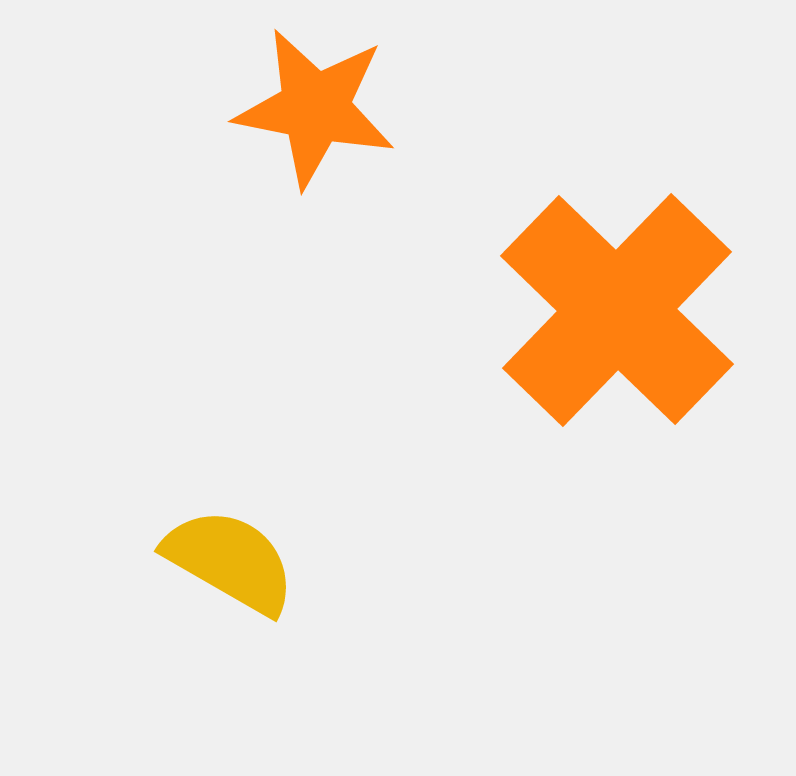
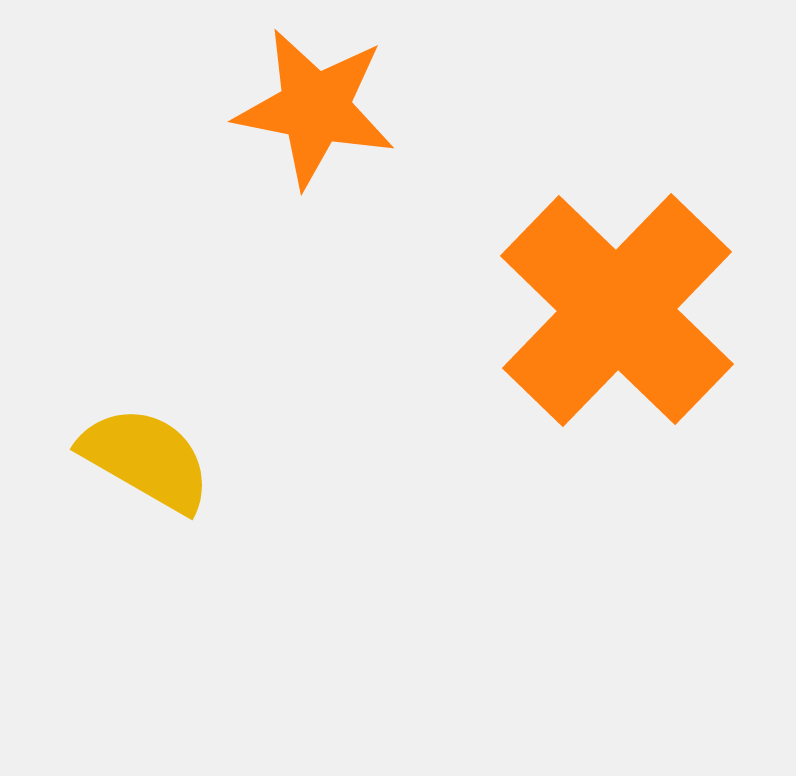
yellow semicircle: moved 84 px left, 102 px up
